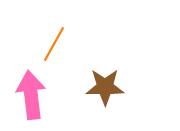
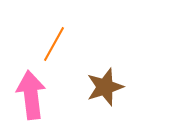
brown star: rotated 18 degrees counterclockwise
